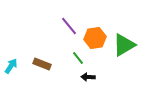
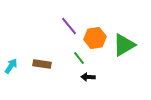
green line: moved 1 px right
brown rectangle: rotated 12 degrees counterclockwise
